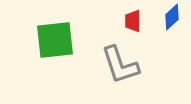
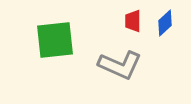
blue diamond: moved 7 px left, 6 px down
gray L-shape: rotated 48 degrees counterclockwise
